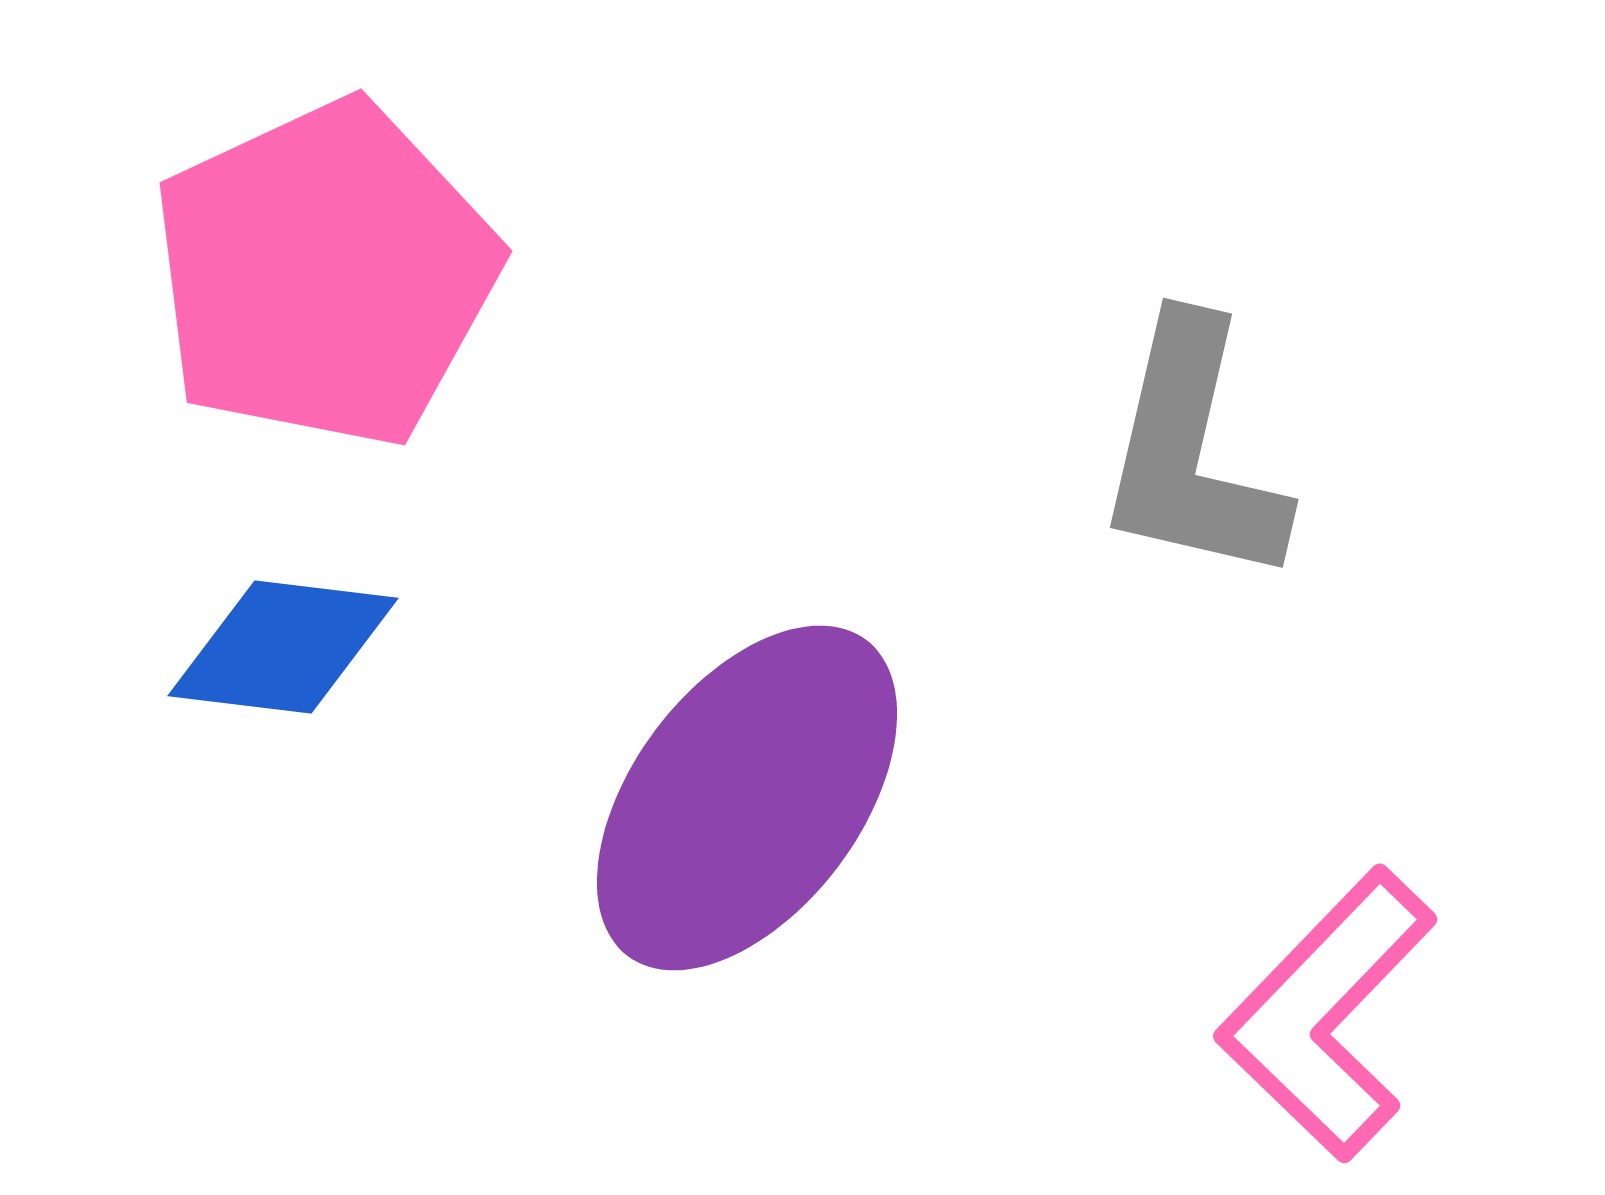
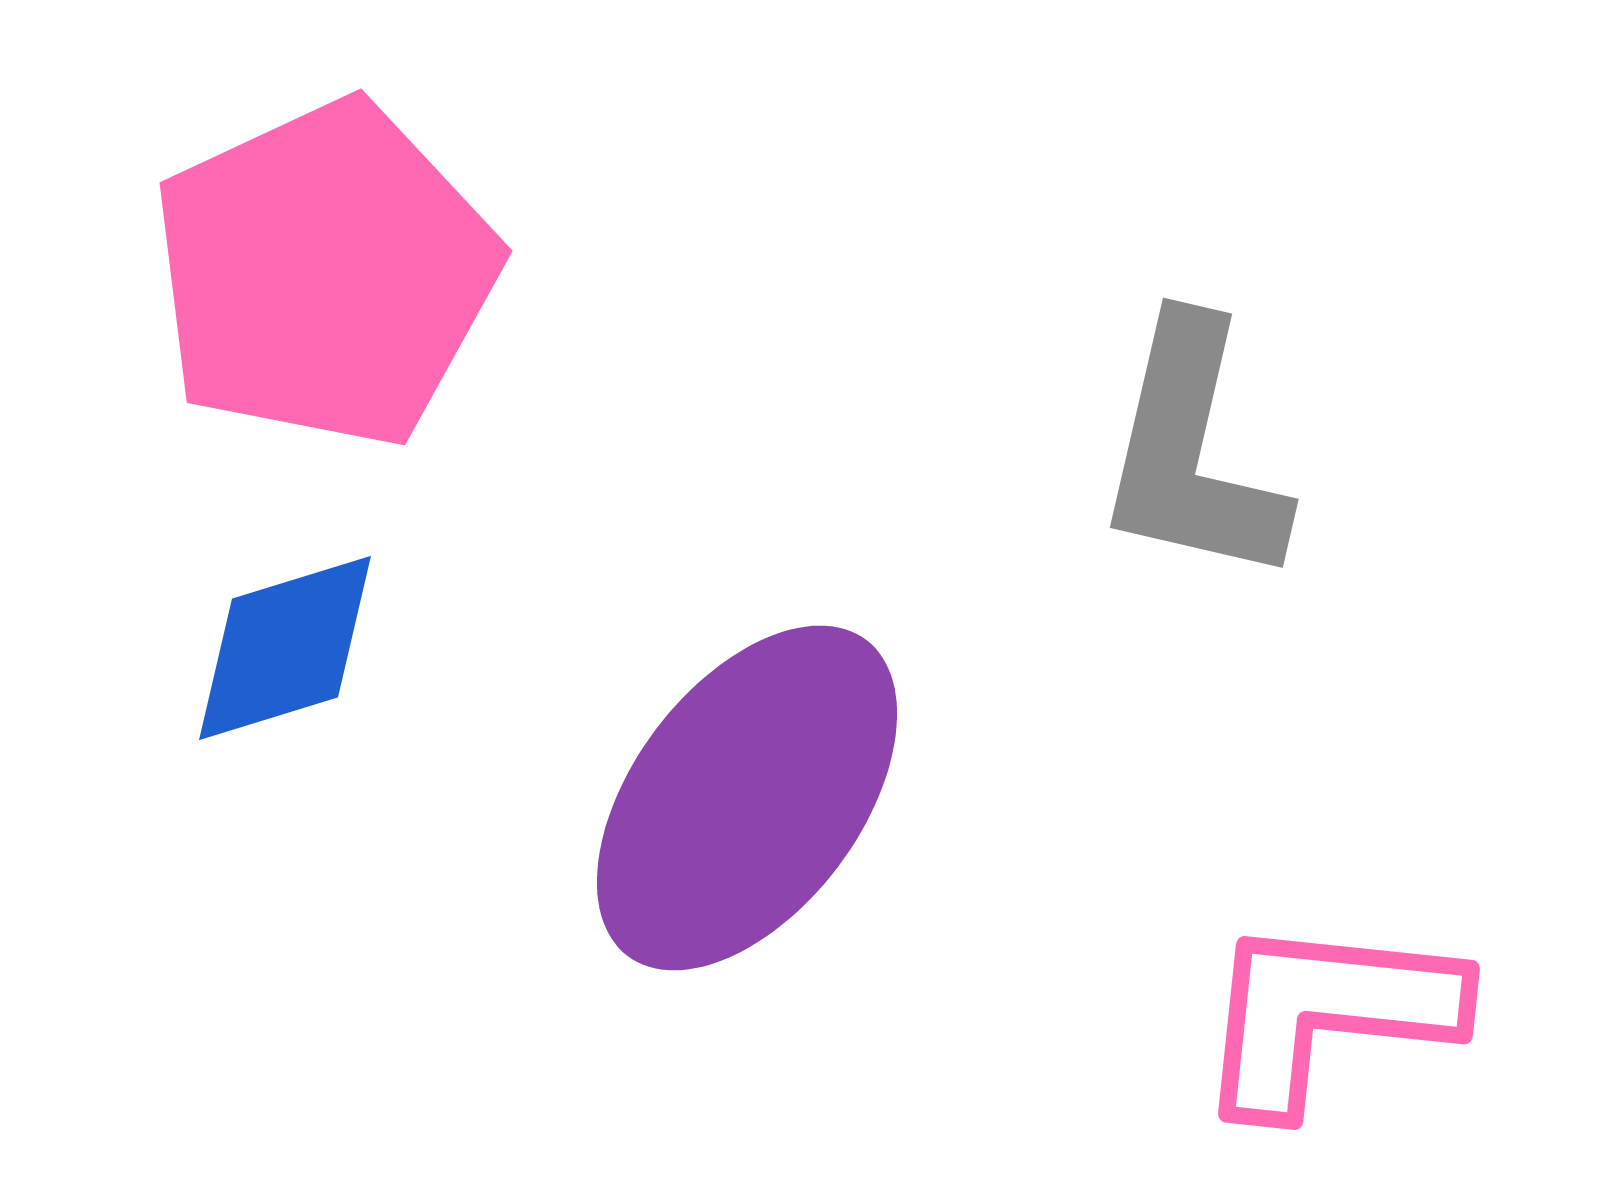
blue diamond: moved 2 px right, 1 px down; rotated 24 degrees counterclockwise
pink L-shape: rotated 52 degrees clockwise
